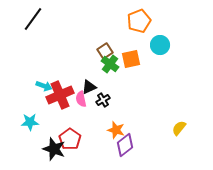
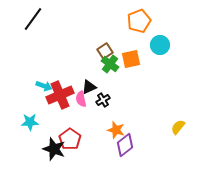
yellow semicircle: moved 1 px left, 1 px up
